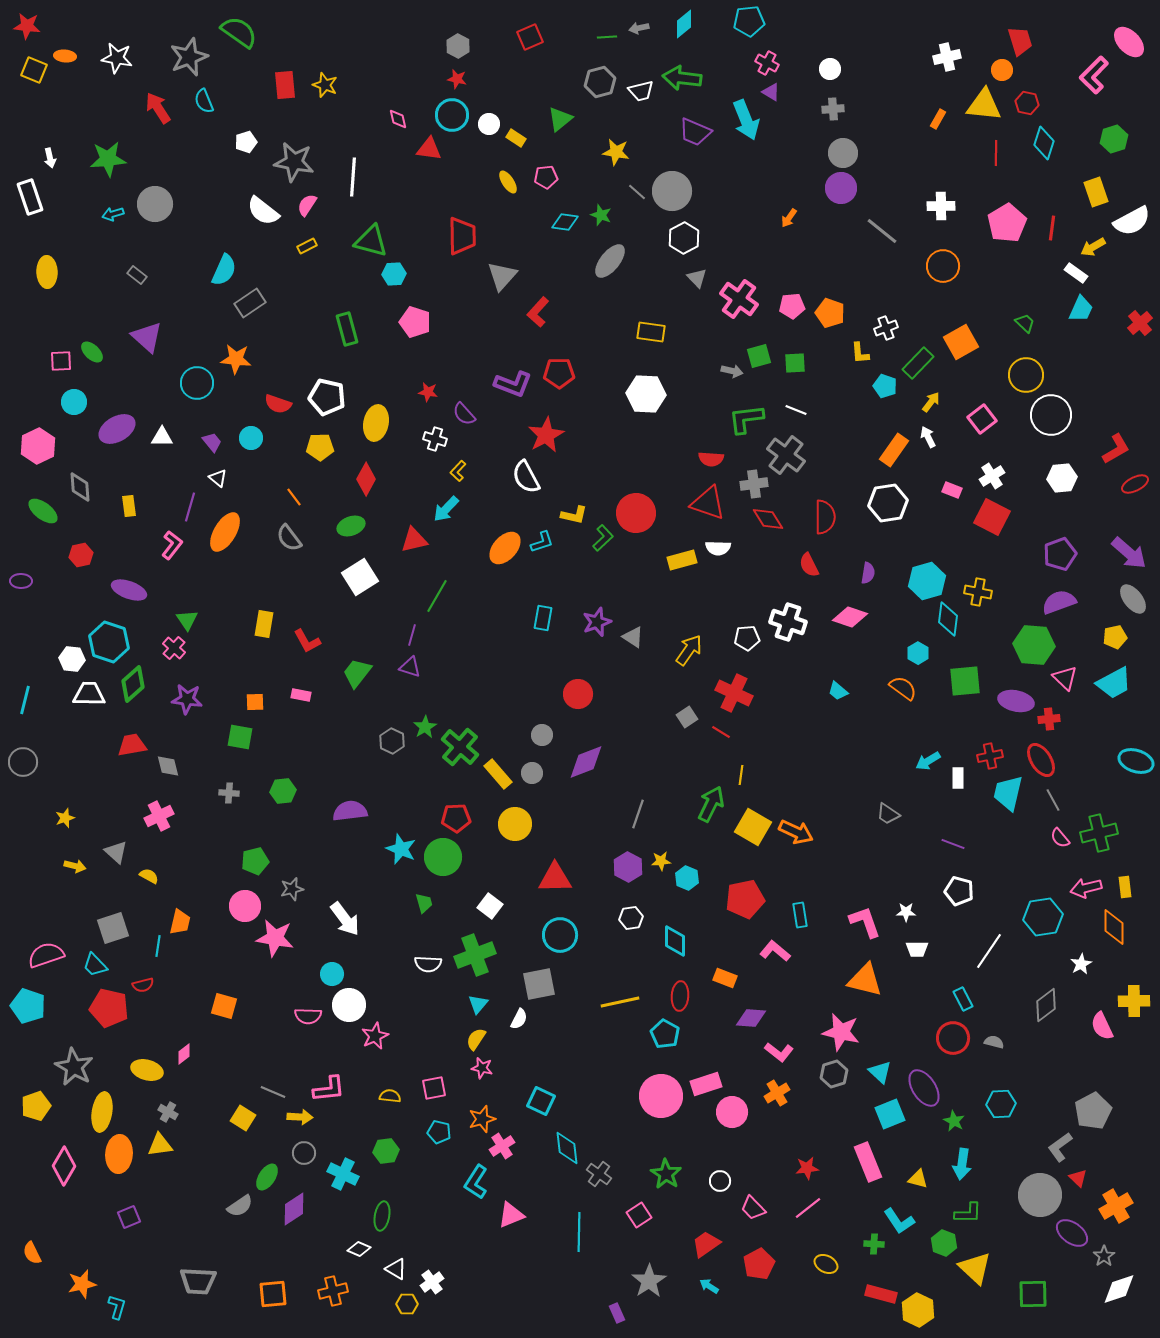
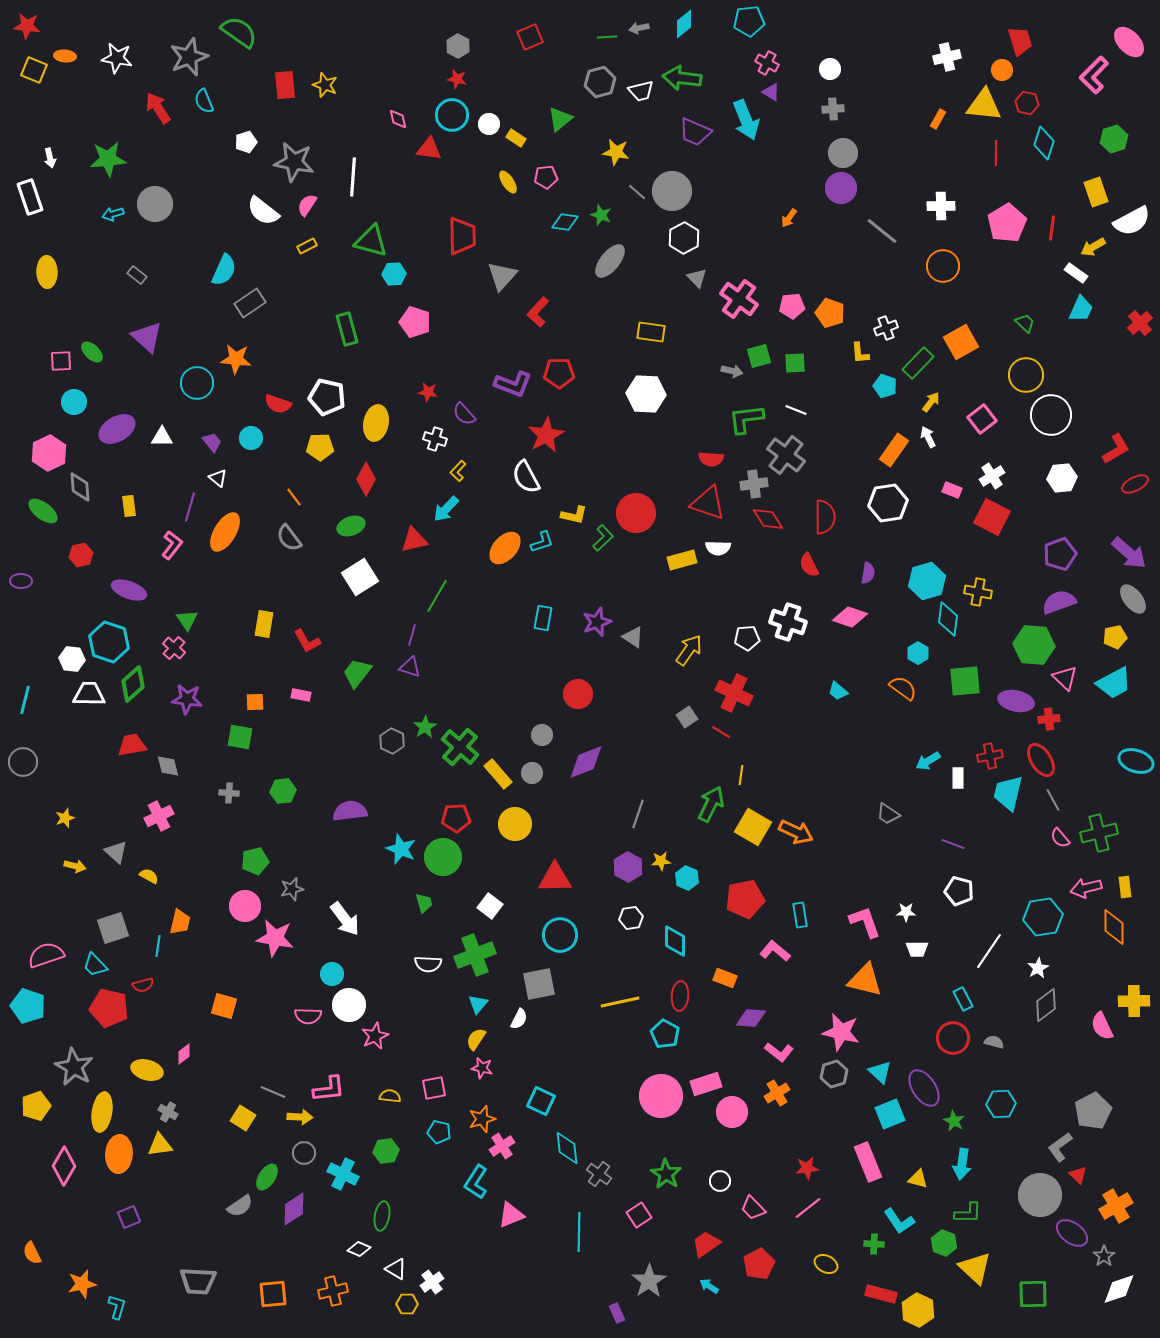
pink hexagon at (38, 446): moved 11 px right, 7 px down
white star at (1081, 964): moved 43 px left, 4 px down
red triangle at (1078, 1178): moved 3 px up
